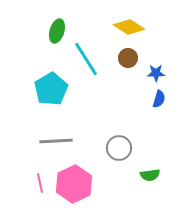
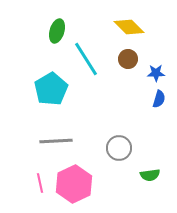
yellow diamond: rotated 12 degrees clockwise
brown circle: moved 1 px down
